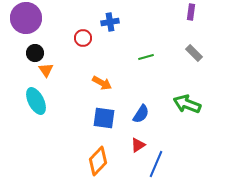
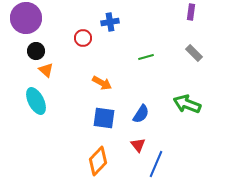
black circle: moved 1 px right, 2 px up
orange triangle: rotated 14 degrees counterclockwise
red triangle: rotated 35 degrees counterclockwise
